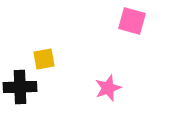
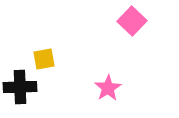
pink square: rotated 28 degrees clockwise
pink star: rotated 12 degrees counterclockwise
